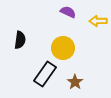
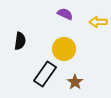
purple semicircle: moved 3 px left, 2 px down
yellow arrow: moved 1 px down
black semicircle: moved 1 px down
yellow circle: moved 1 px right, 1 px down
